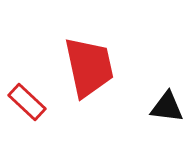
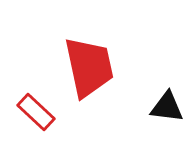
red rectangle: moved 9 px right, 10 px down
